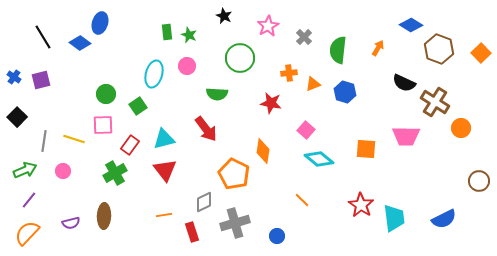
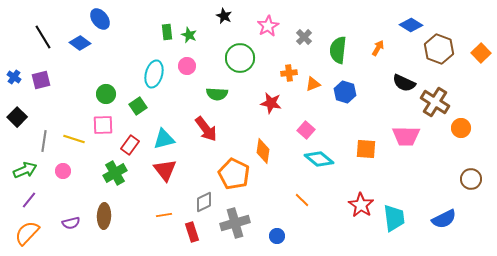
blue ellipse at (100, 23): moved 4 px up; rotated 55 degrees counterclockwise
brown circle at (479, 181): moved 8 px left, 2 px up
